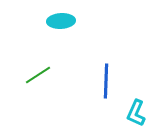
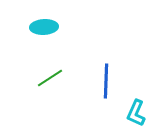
cyan ellipse: moved 17 px left, 6 px down
green line: moved 12 px right, 3 px down
